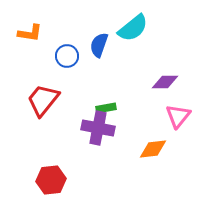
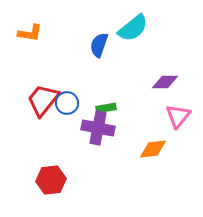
blue circle: moved 47 px down
